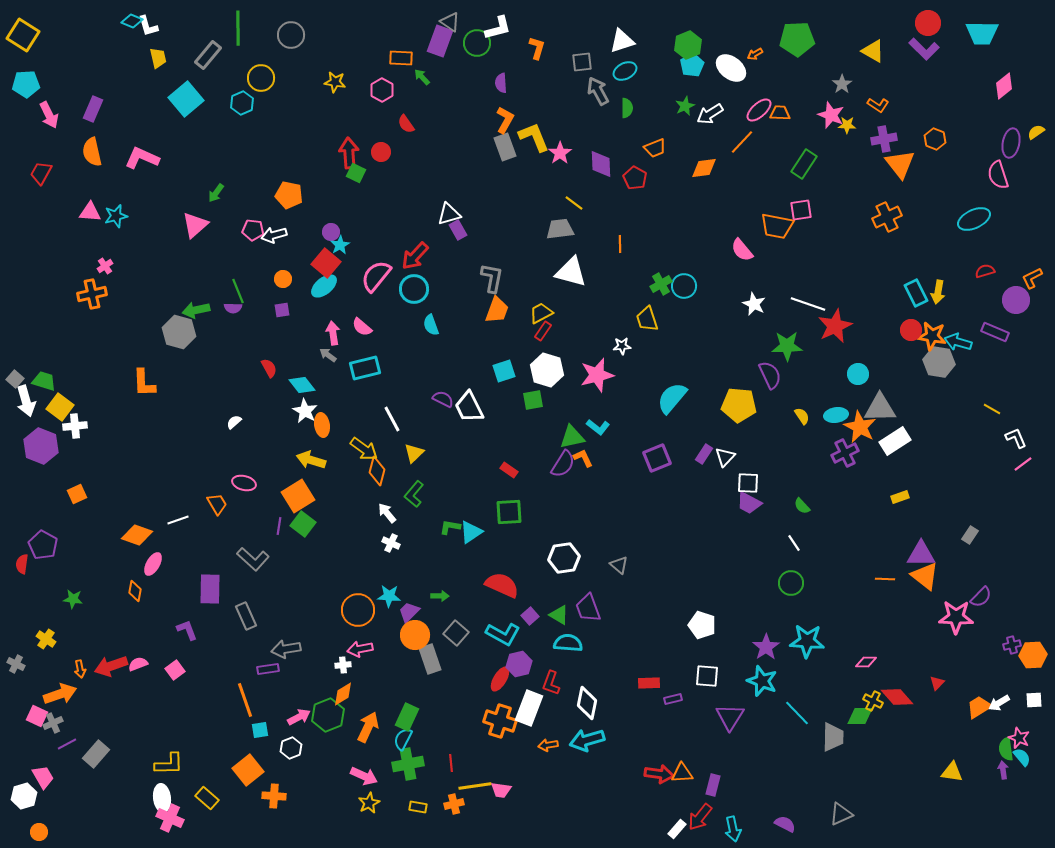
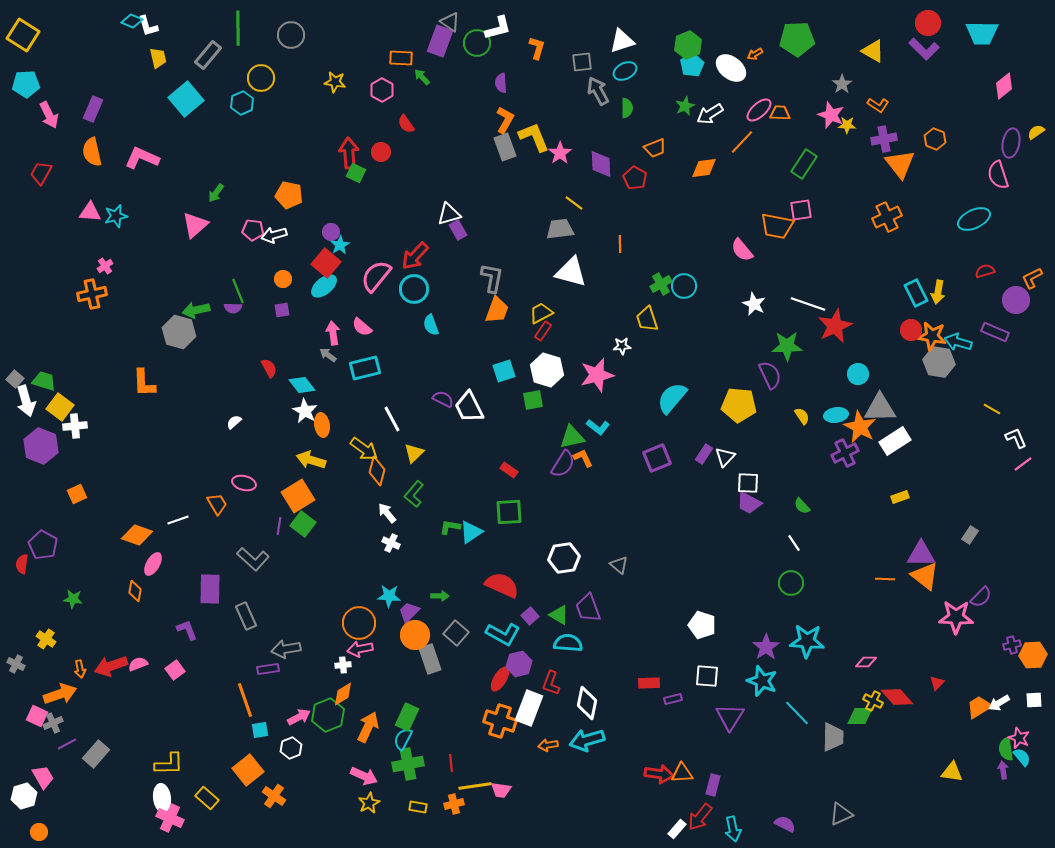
orange circle at (358, 610): moved 1 px right, 13 px down
orange cross at (274, 796): rotated 30 degrees clockwise
